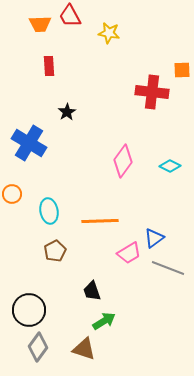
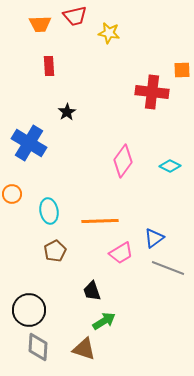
red trapezoid: moved 5 px right; rotated 75 degrees counterclockwise
pink trapezoid: moved 8 px left
gray diamond: rotated 32 degrees counterclockwise
